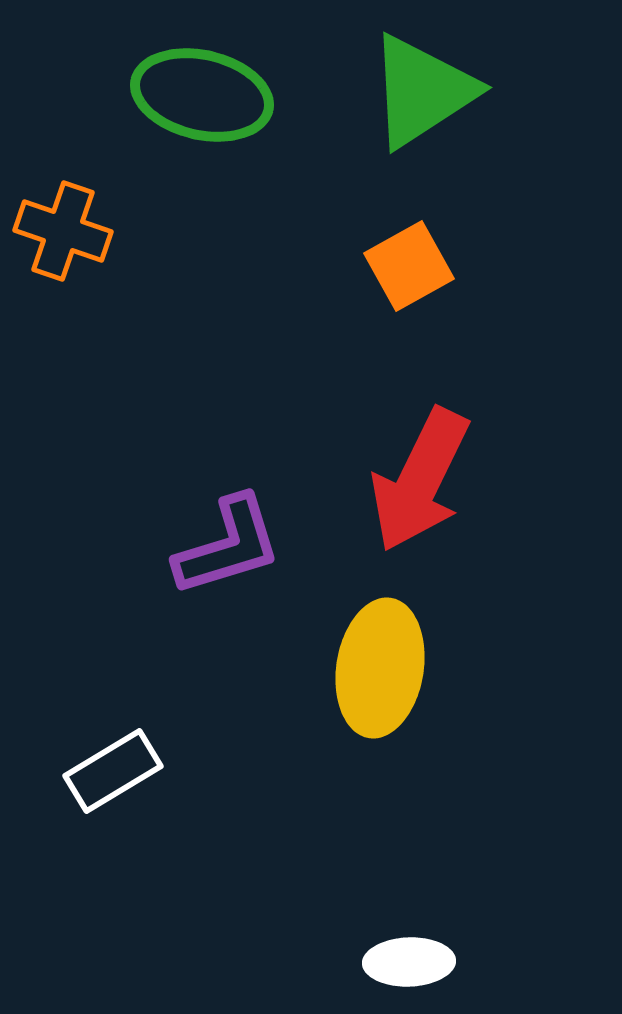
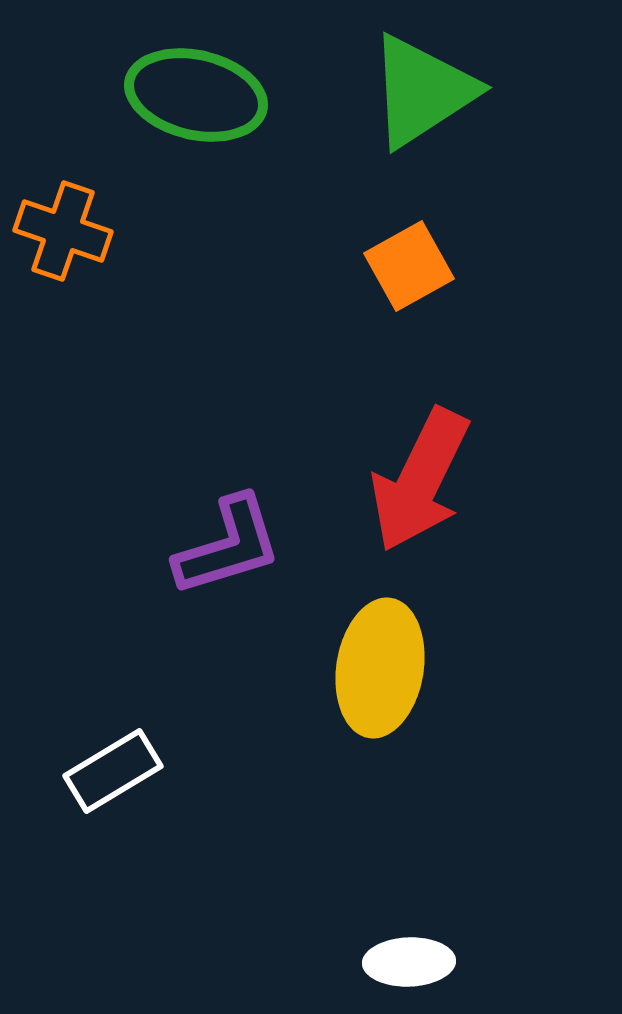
green ellipse: moved 6 px left
